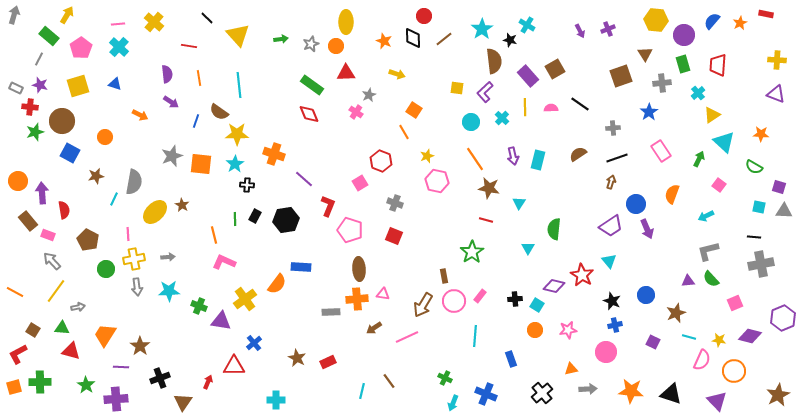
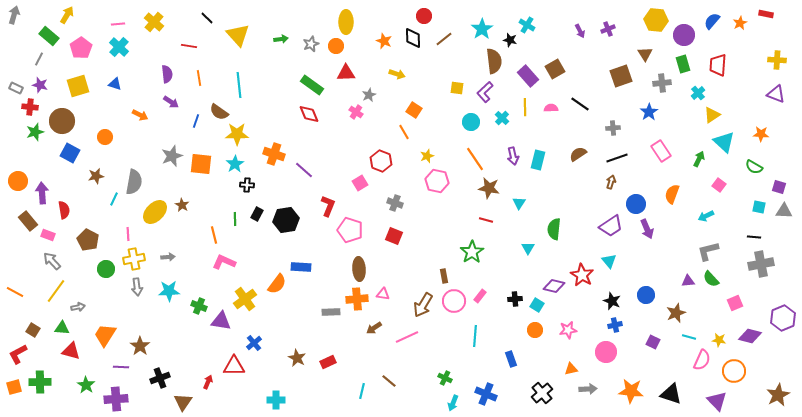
purple line at (304, 179): moved 9 px up
black rectangle at (255, 216): moved 2 px right, 2 px up
brown line at (389, 381): rotated 14 degrees counterclockwise
